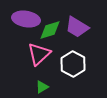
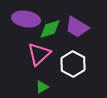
green diamond: moved 1 px up
